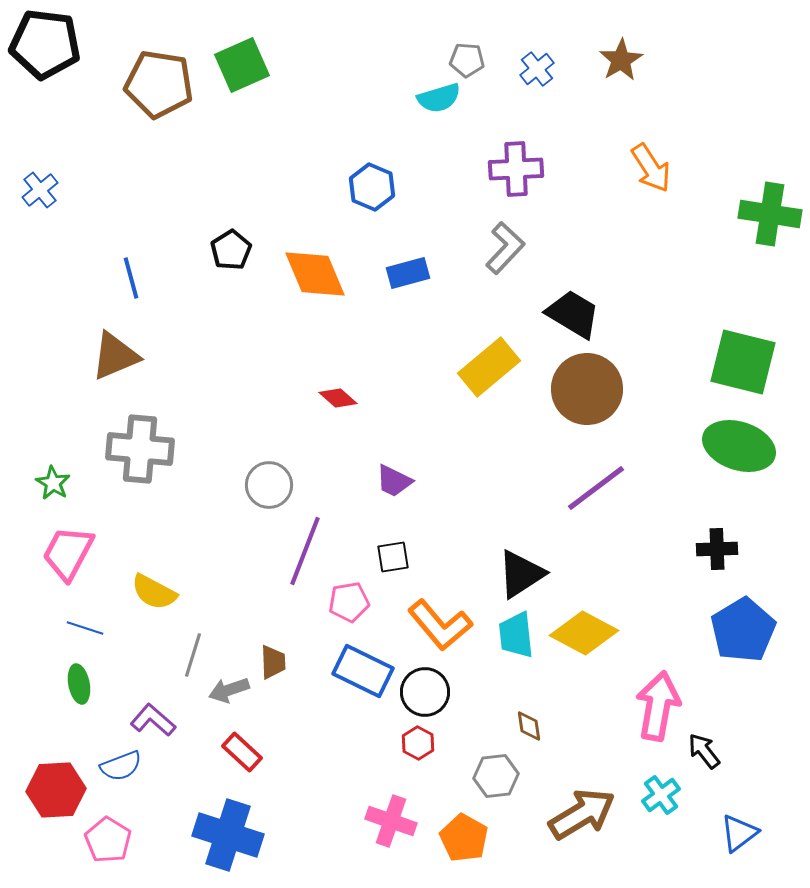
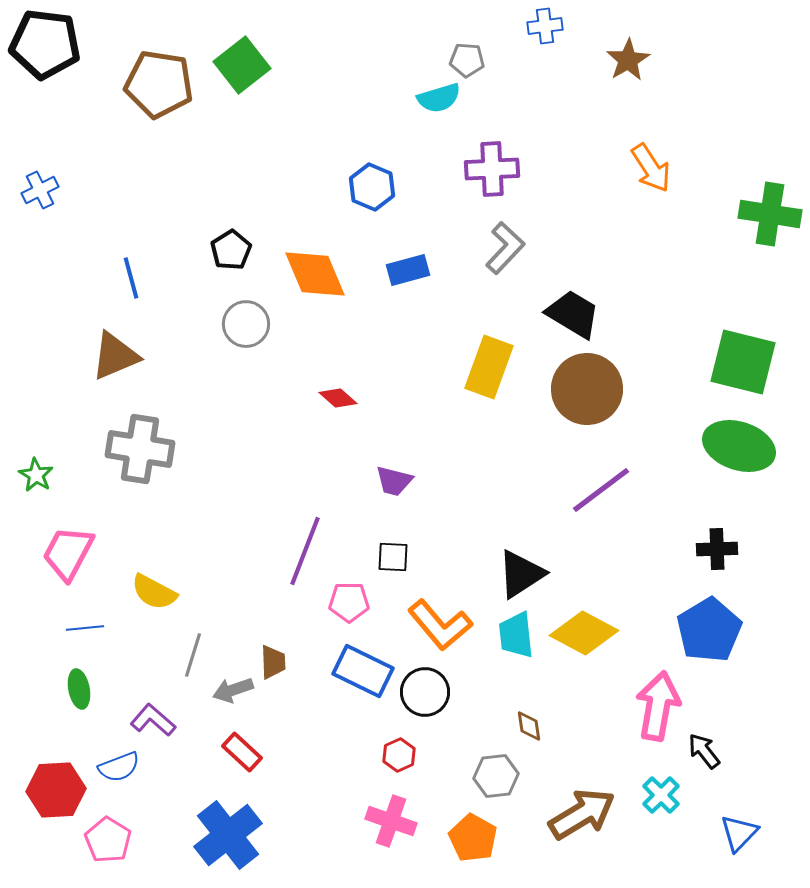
brown star at (621, 60): moved 7 px right
green square at (242, 65): rotated 14 degrees counterclockwise
blue cross at (537, 69): moved 8 px right, 43 px up; rotated 32 degrees clockwise
purple cross at (516, 169): moved 24 px left
blue cross at (40, 190): rotated 12 degrees clockwise
blue rectangle at (408, 273): moved 3 px up
yellow rectangle at (489, 367): rotated 30 degrees counterclockwise
gray cross at (140, 449): rotated 4 degrees clockwise
purple trapezoid at (394, 481): rotated 12 degrees counterclockwise
green star at (53, 483): moved 17 px left, 8 px up
gray circle at (269, 485): moved 23 px left, 161 px up
purple line at (596, 488): moved 5 px right, 2 px down
black square at (393, 557): rotated 12 degrees clockwise
pink pentagon at (349, 602): rotated 9 degrees clockwise
blue line at (85, 628): rotated 24 degrees counterclockwise
blue pentagon at (743, 630): moved 34 px left
green ellipse at (79, 684): moved 5 px down
gray arrow at (229, 690): moved 4 px right
red hexagon at (418, 743): moved 19 px left, 12 px down; rotated 8 degrees clockwise
blue semicircle at (121, 766): moved 2 px left, 1 px down
cyan cross at (661, 795): rotated 9 degrees counterclockwise
blue triangle at (739, 833): rotated 9 degrees counterclockwise
blue cross at (228, 835): rotated 34 degrees clockwise
orange pentagon at (464, 838): moved 9 px right
